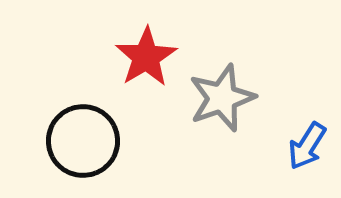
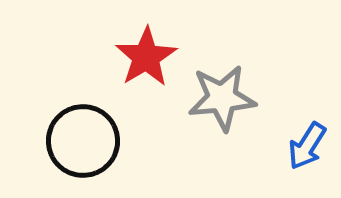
gray star: rotated 14 degrees clockwise
